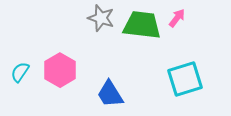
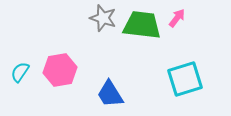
gray star: moved 2 px right
pink hexagon: rotated 20 degrees clockwise
